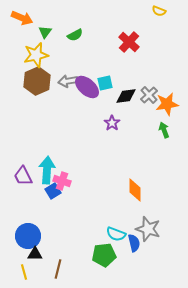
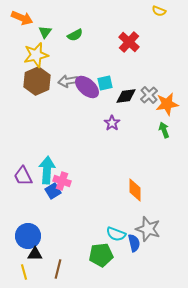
green pentagon: moved 3 px left
